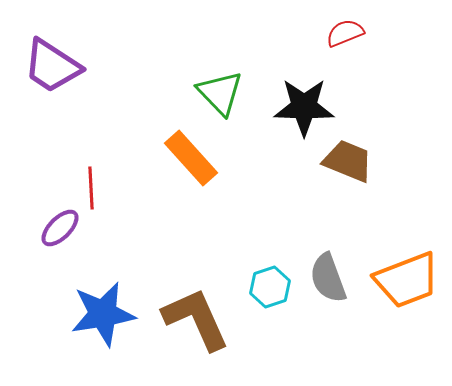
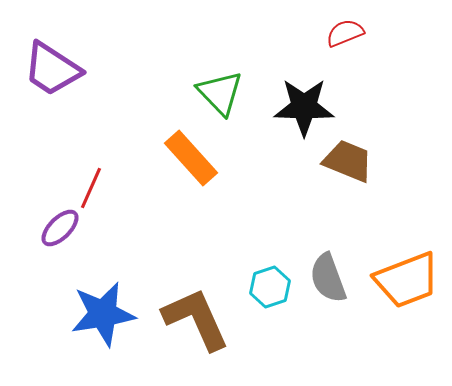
purple trapezoid: moved 3 px down
red line: rotated 27 degrees clockwise
